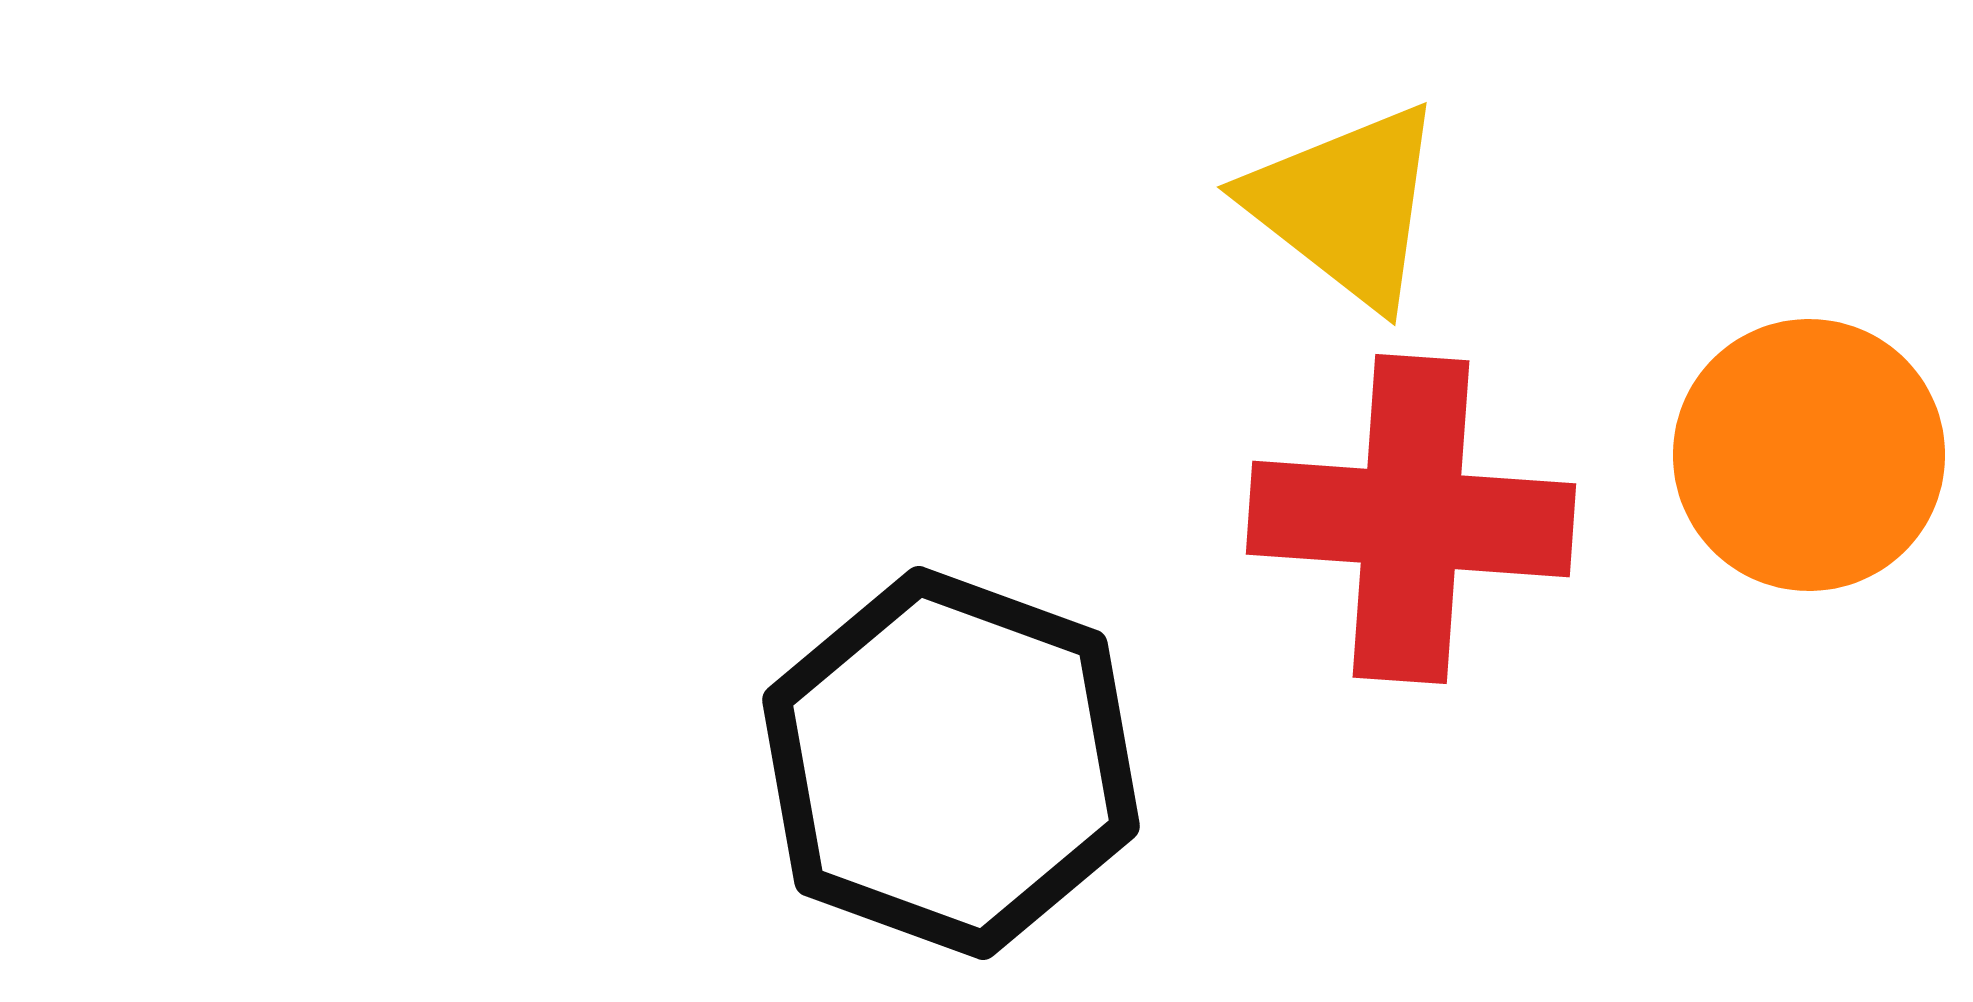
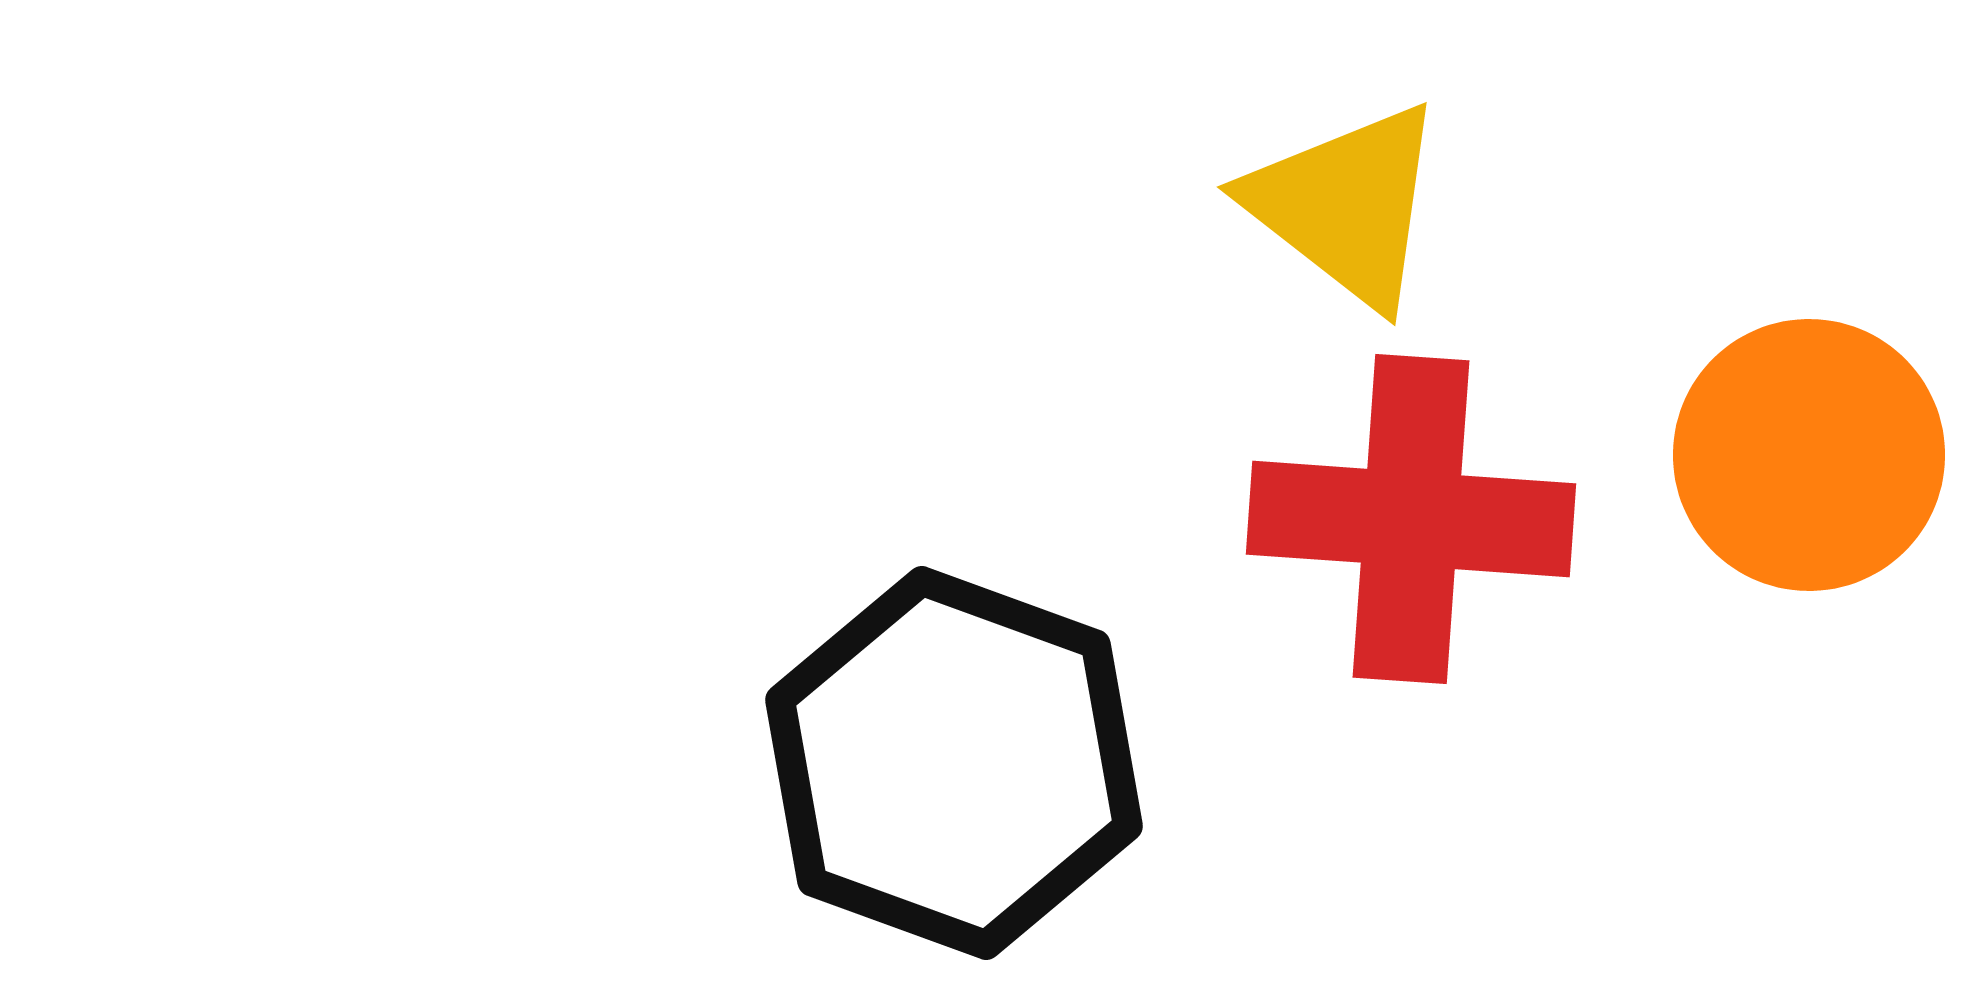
black hexagon: moved 3 px right
